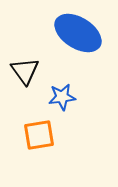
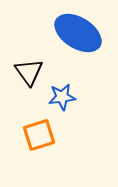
black triangle: moved 4 px right, 1 px down
orange square: rotated 8 degrees counterclockwise
